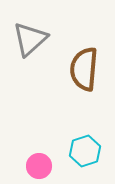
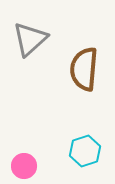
pink circle: moved 15 px left
